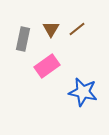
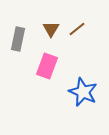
gray rectangle: moved 5 px left
pink rectangle: rotated 35 degrees counterclockwise
blue star: rotated 12 degrees clockwise
